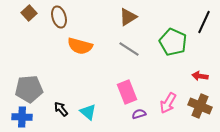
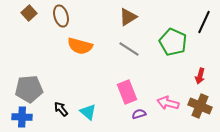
brown ellipse: moved 2 px right, 1 px up
red arrow: rotated 84 degrees counterclockwise
pink arrow: rotated 75 degrees clockwise
